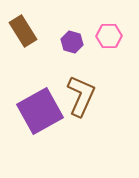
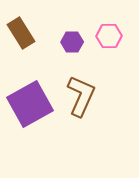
brown rectangle: moved 2 px left, 2 px down
purple hexagon: rotated 15 degrees counterclockwise
purple square: moved 10 px left, 7 px up
